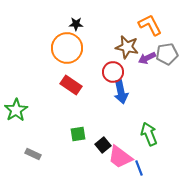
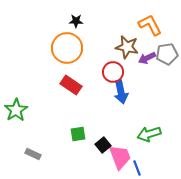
black star: moved 3 px up
green arrow: rotated 85 degrees counterclockwise
pink trapezoid: rotated 148 degrees counterclockwise
blue line: moved 2 px left
